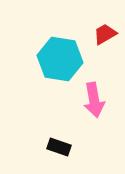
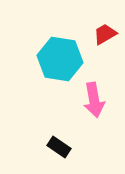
black rectangle: rotated 15 degrees clockwise
